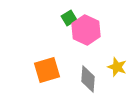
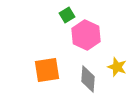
green square: moved 2 px left, 3 px up
pink hexagon: moved 5 px down
orange square: rotated 8 degrees clockwise
